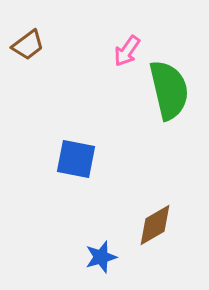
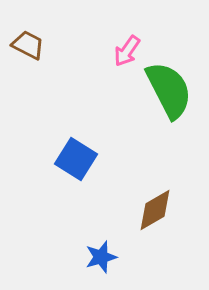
brown trapezoid: rotated 116 degrees counterclockwise
green semicircle: rotated 14 degrees counterclockwise
blue square: rotated 21 degrees clockwise
brown diamond: moved 15 px up
